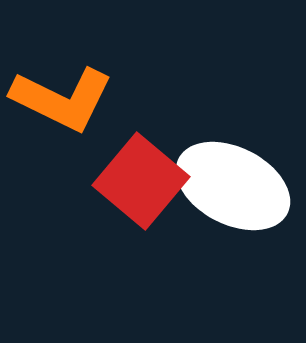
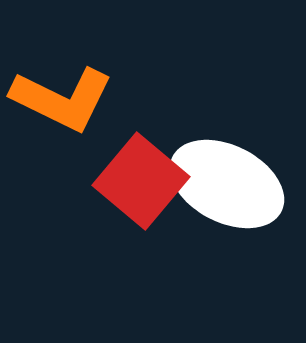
white ellipse: moved 6 px left, 2 px up
